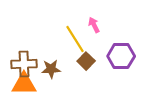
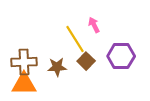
brown cross: moved 2 px up
brown star: moved 6 px right, 2 px up
